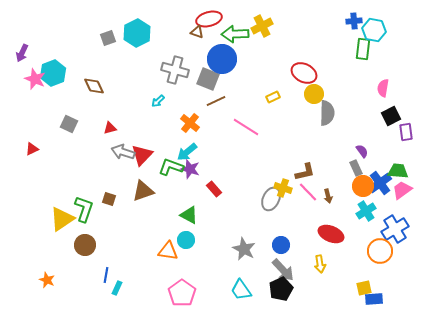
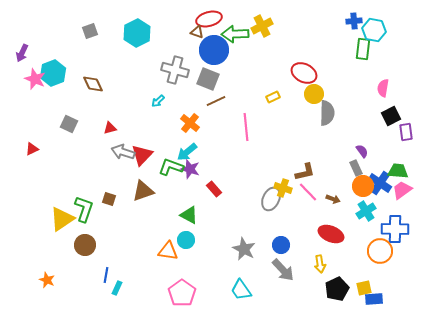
gray square at (108, 38): moved 18 px left, 7 px up
blue circle at (222, 59): moved 8 px left, 9 px up
brown diamond at (94, 86): moved 1 px left, 2 px up
pink line at (246, 127): rotated 52 degrees clockwise
blue cross at (380, 183): rotated 20 degrees counterclockwise
brown arrow at (328, 196): moved 5 px right, 3 px down; rotated 56 degrees counterclockwise
blue cross at (395, 229): rotated 32 degrees clockwise
black pentagon at (281, 289): moved 56 px right
